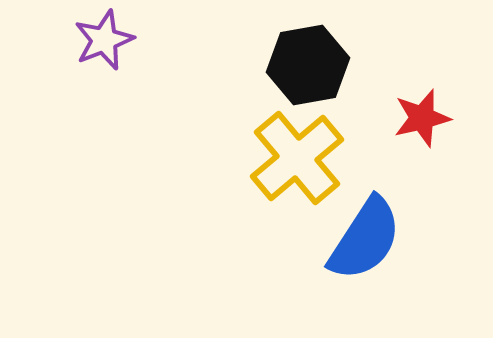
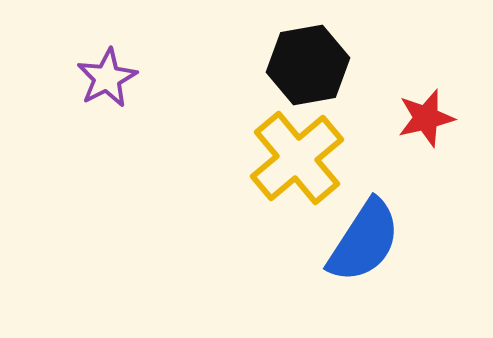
purple star: moved 3 px right, 38 px down; rotated 6 degrees counterclockwise
red star: moved 4 px right
blue semicircle: moved 1 px left, 2 px down
